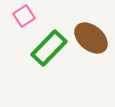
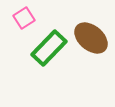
pink square: moved 2 px down
